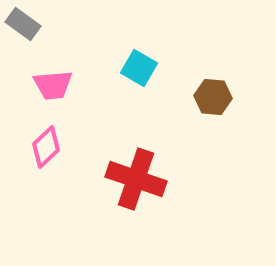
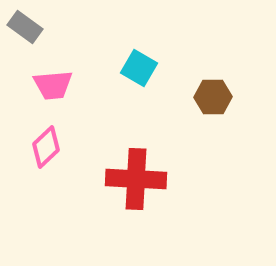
gray rectangle: moved 2 px right, 3 px down
brown hexagon: rotated 6 degrees counterclockwise
red cross: rotated 16 degrees counterclockwise
